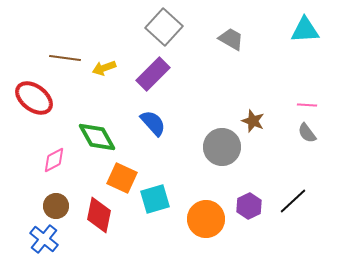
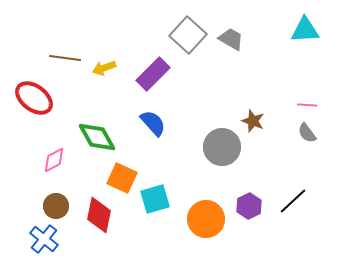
gray square: moved 24 px right, 8 px down
